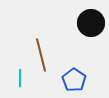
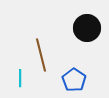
black circle: moved 4 px left, 5 px down
